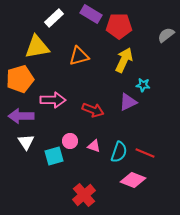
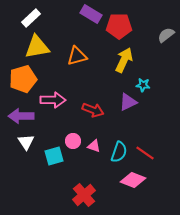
white rectangle: moved 23 px left
orange triangle: moved 2 px left
orange pentagon: moved 3 px right
pink circle: moved 3 px right
red line: rotated 12 degrees clockwise
